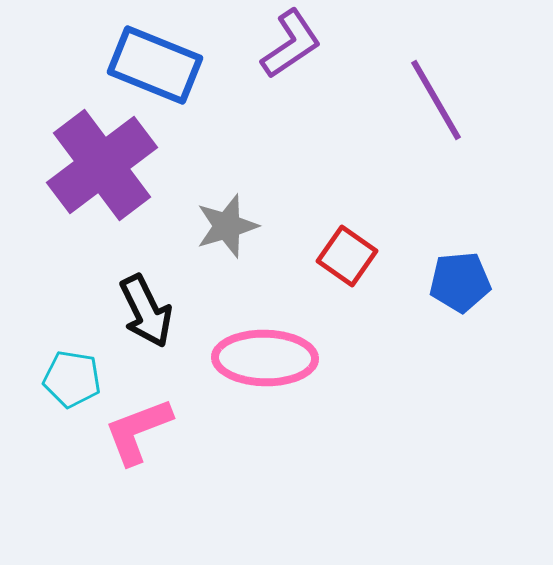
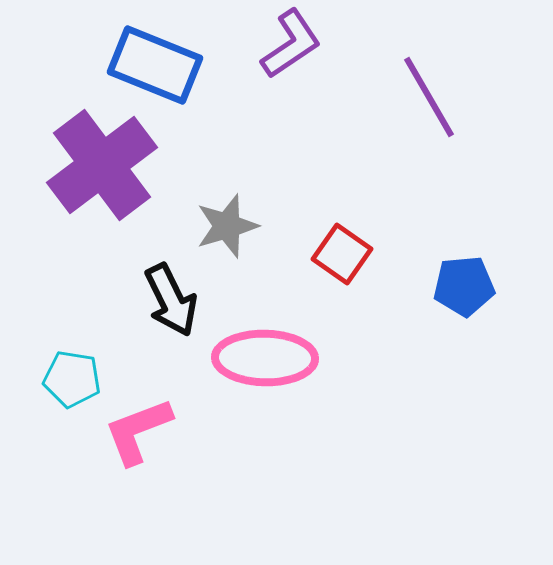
purple line: moved 7 px left, 3 px up
red square: moved 5 px left, 2 px up
blue pentagon: moved 4 px right, 4 px down
black arrow: moved 25 px right, 11 px up
